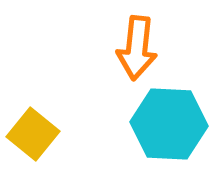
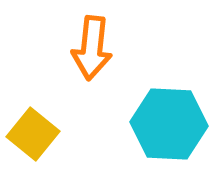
orange arrow: moved 45 px left
